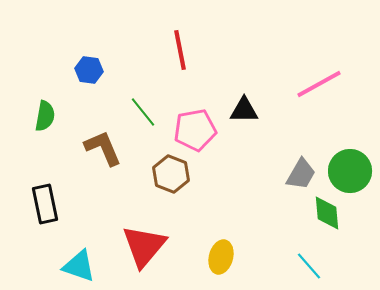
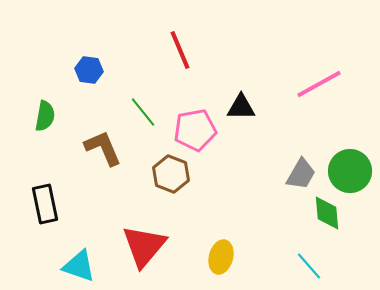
red line: rotated 12 degrees counterclockwise
black triangle: moved 3 px left, 3 px up
